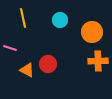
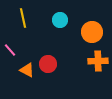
pink line: moved 2 px down; rotated 32 degrees clockwise
